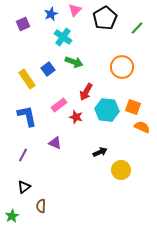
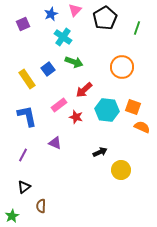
green line: rotated 24 degrees counterclockwise
red arrow: moved 2 px left, 2 px up; rotated 18 degrees clockwise
